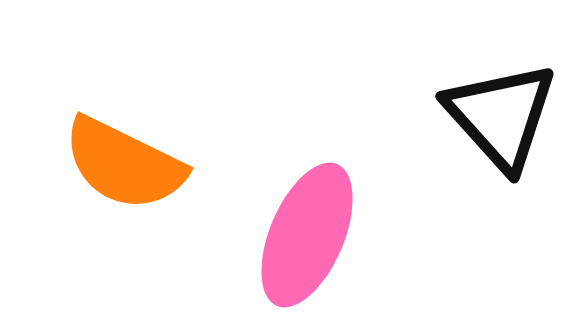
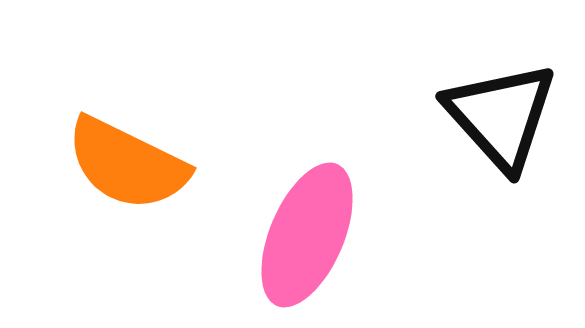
orange semicircle: moved 3 px right
